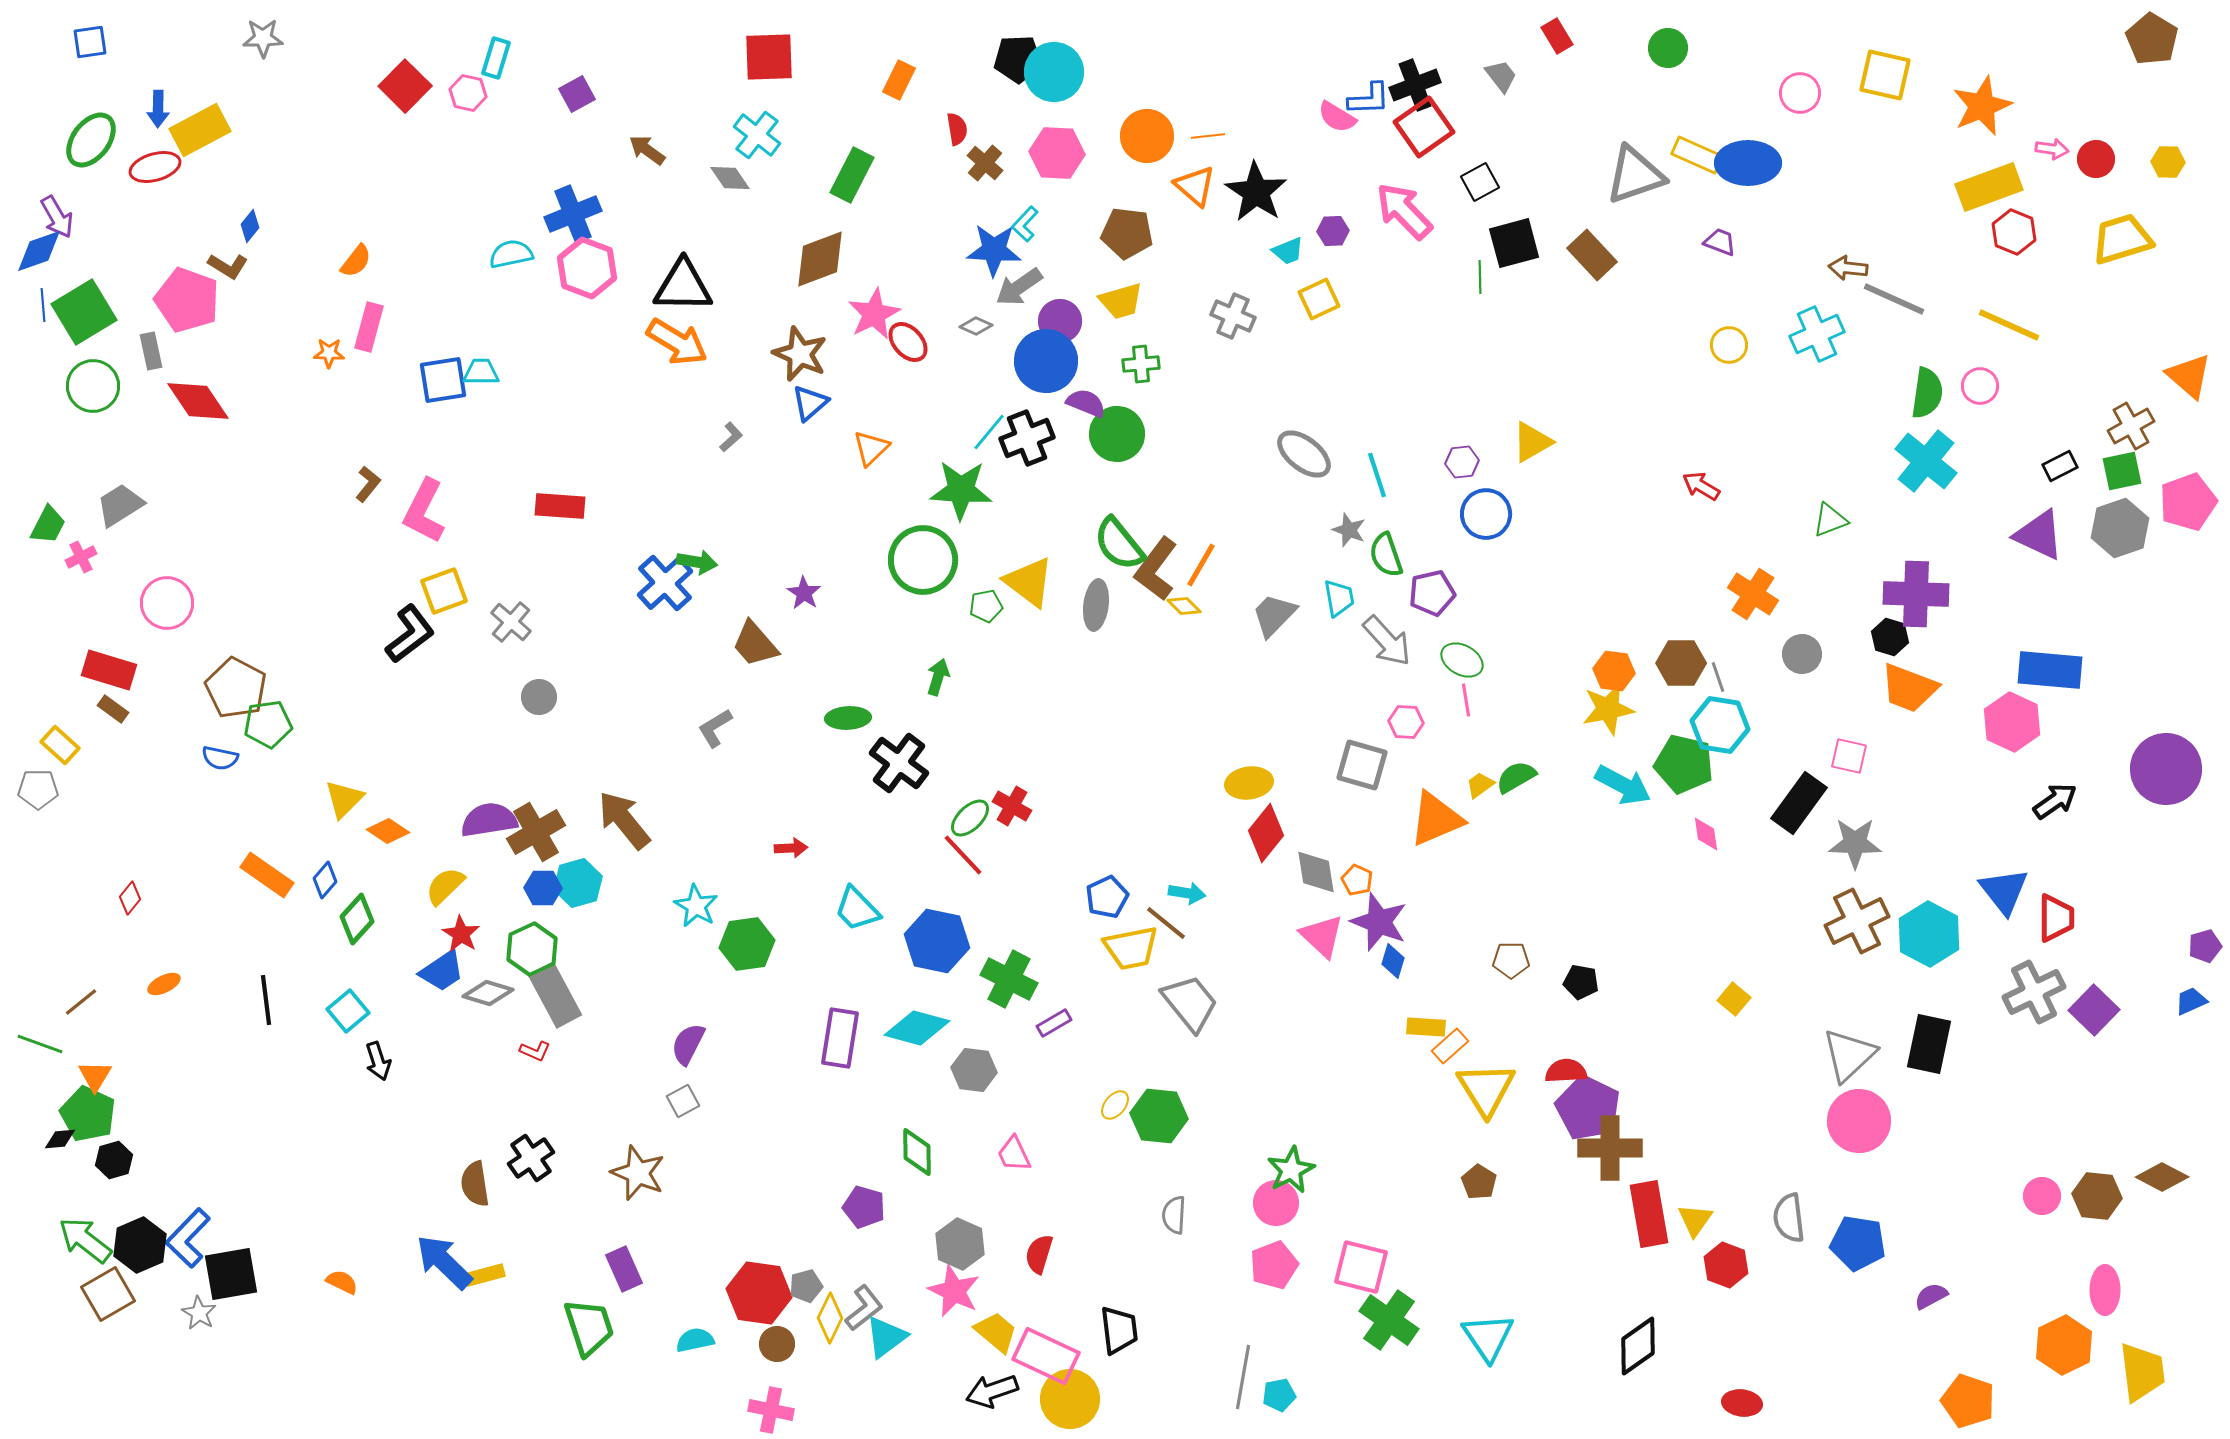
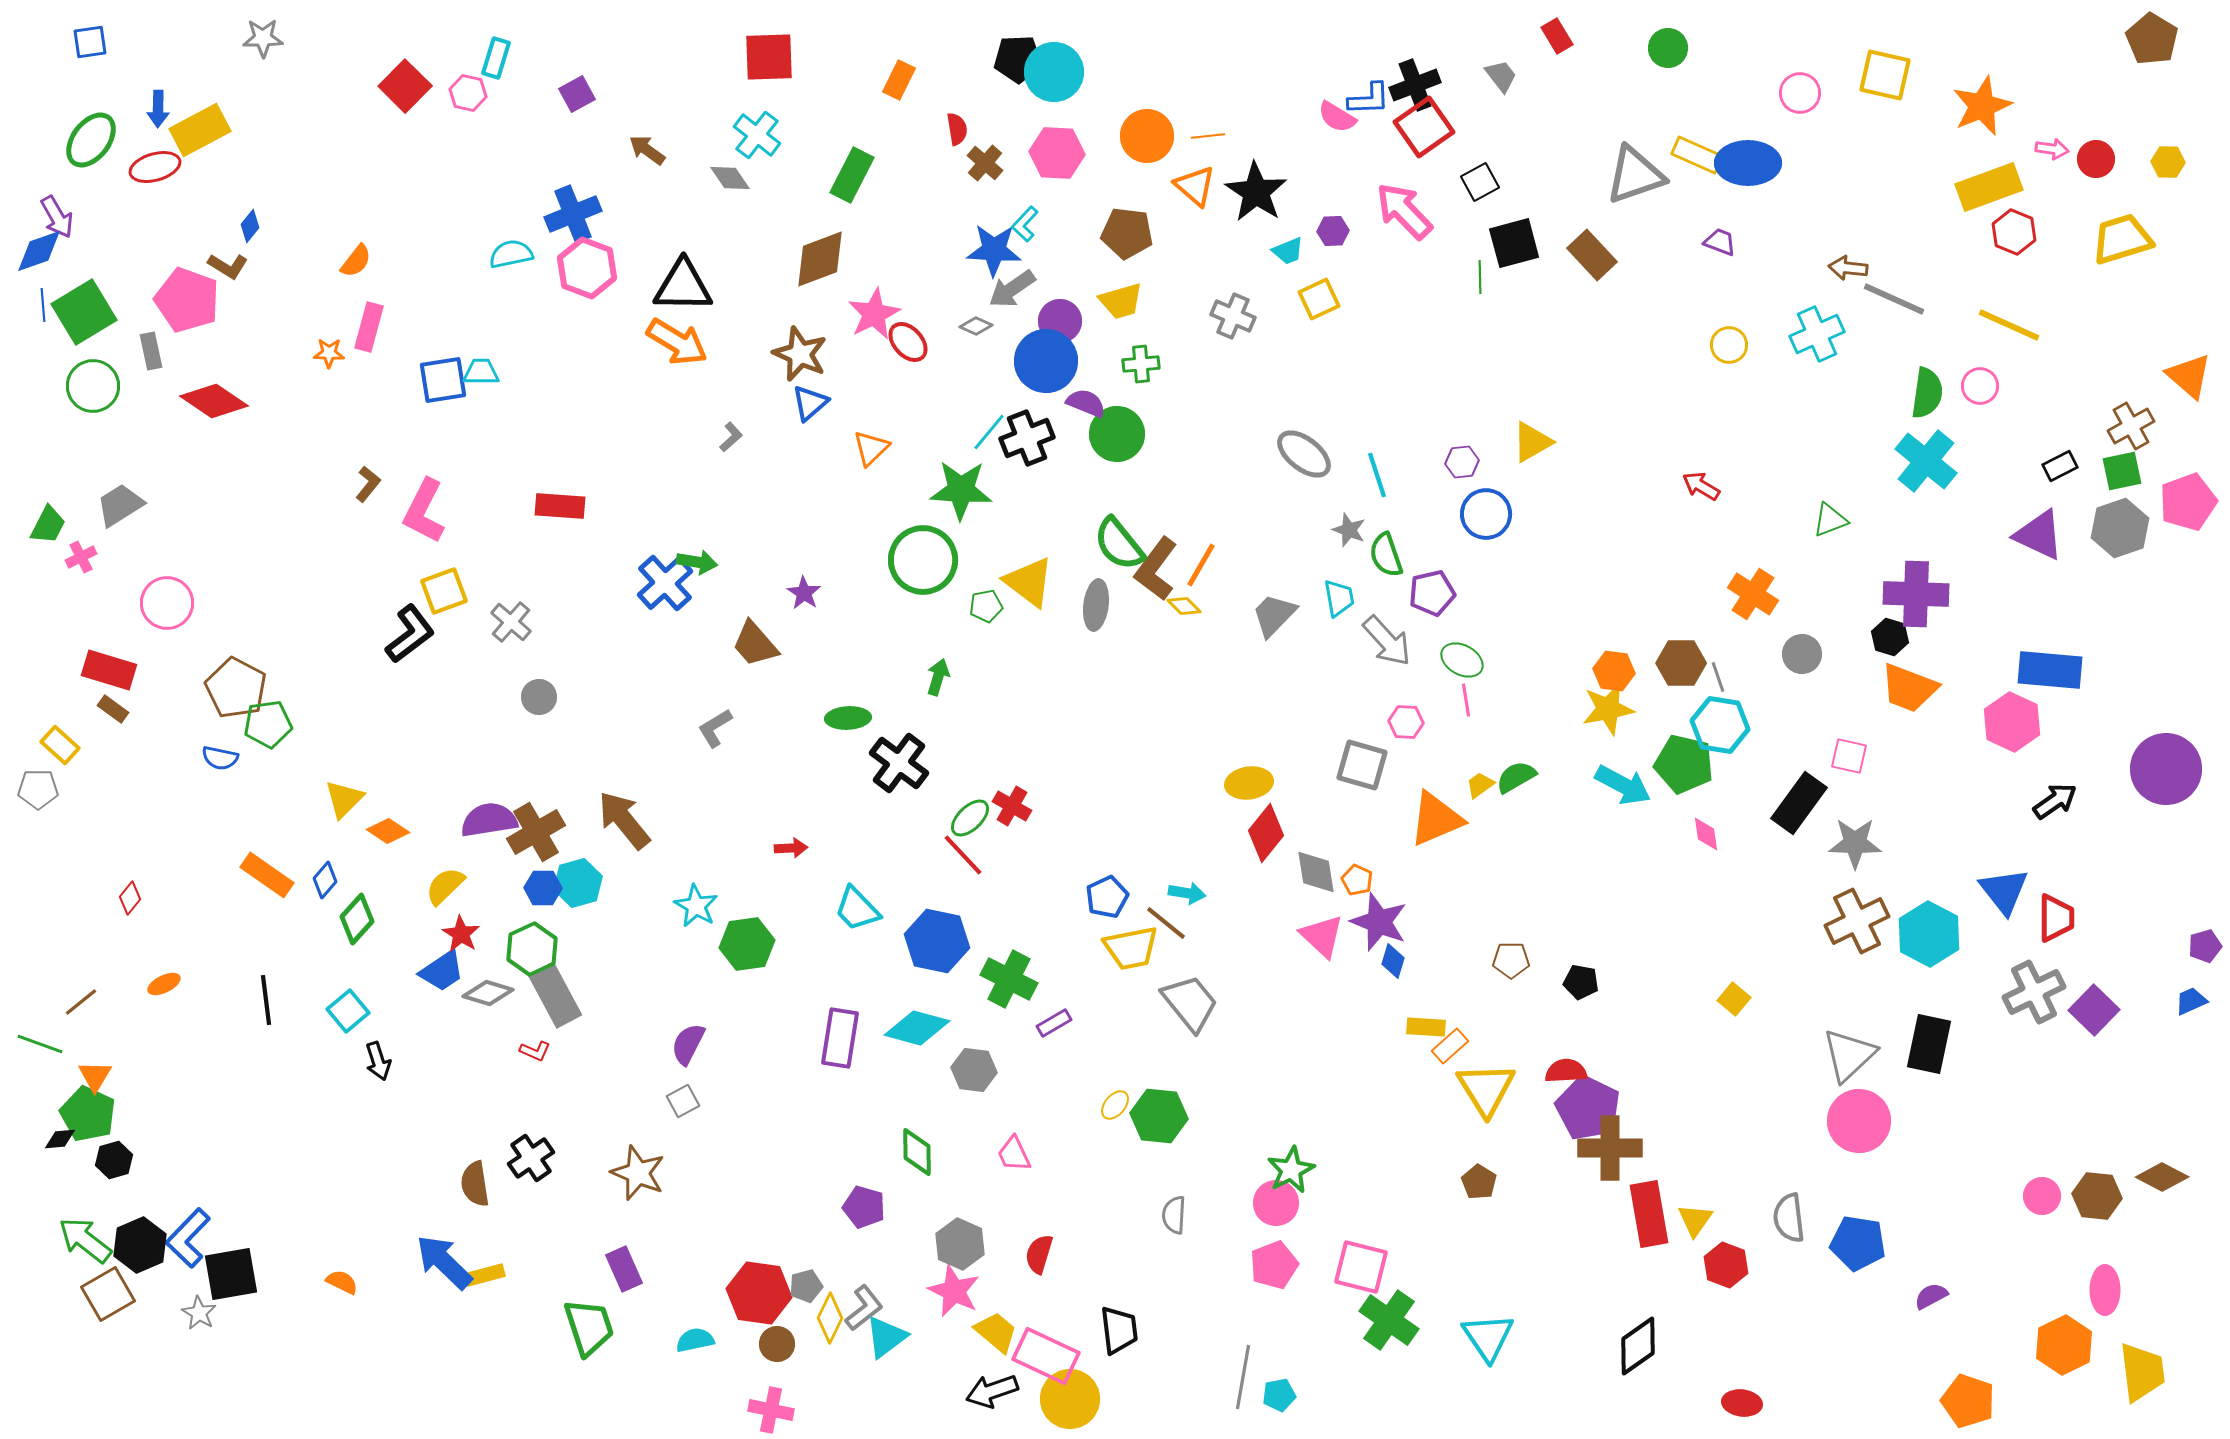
gray arrow at (1019, 287): moved 7 px left, 2 px down
red diamond at (198, 401): moved 16 px right; rotated 22 degrees counterclockwise
